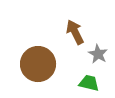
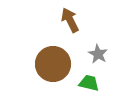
brown arrow: moved 5 px left, 12 px up
brown circle: moved 15 px right
